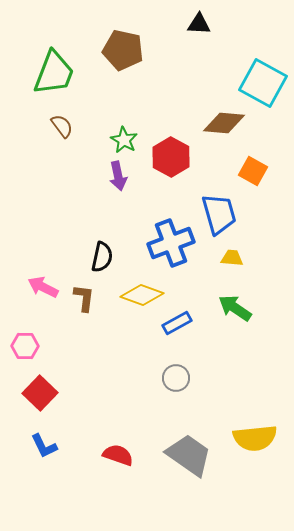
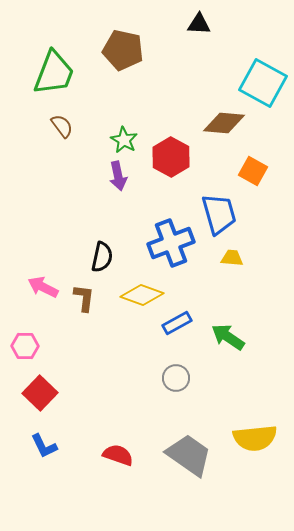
green arrow: moved 7 px left, 29 px down
